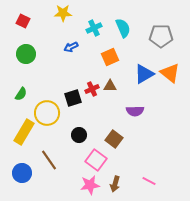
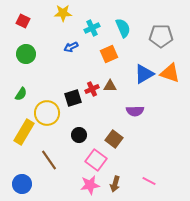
cyan cross: moved 2 px left
orange square: moved 1 px left, 3 px up
orange triangle: rotated 20 degrees counterclockwise
blue circle: moved 11 px down
